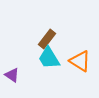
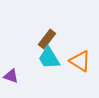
purple triangle: moved 1 px left, 1 px down; rotated 14 degrees counterclockwise
